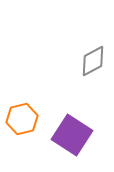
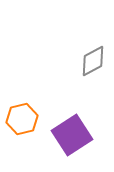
purple square: rotated 24 degrees clockwise
